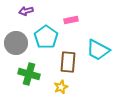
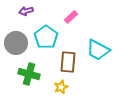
pink rectangle: moved 3 px up; rotated 32 degrees counterclockwise
